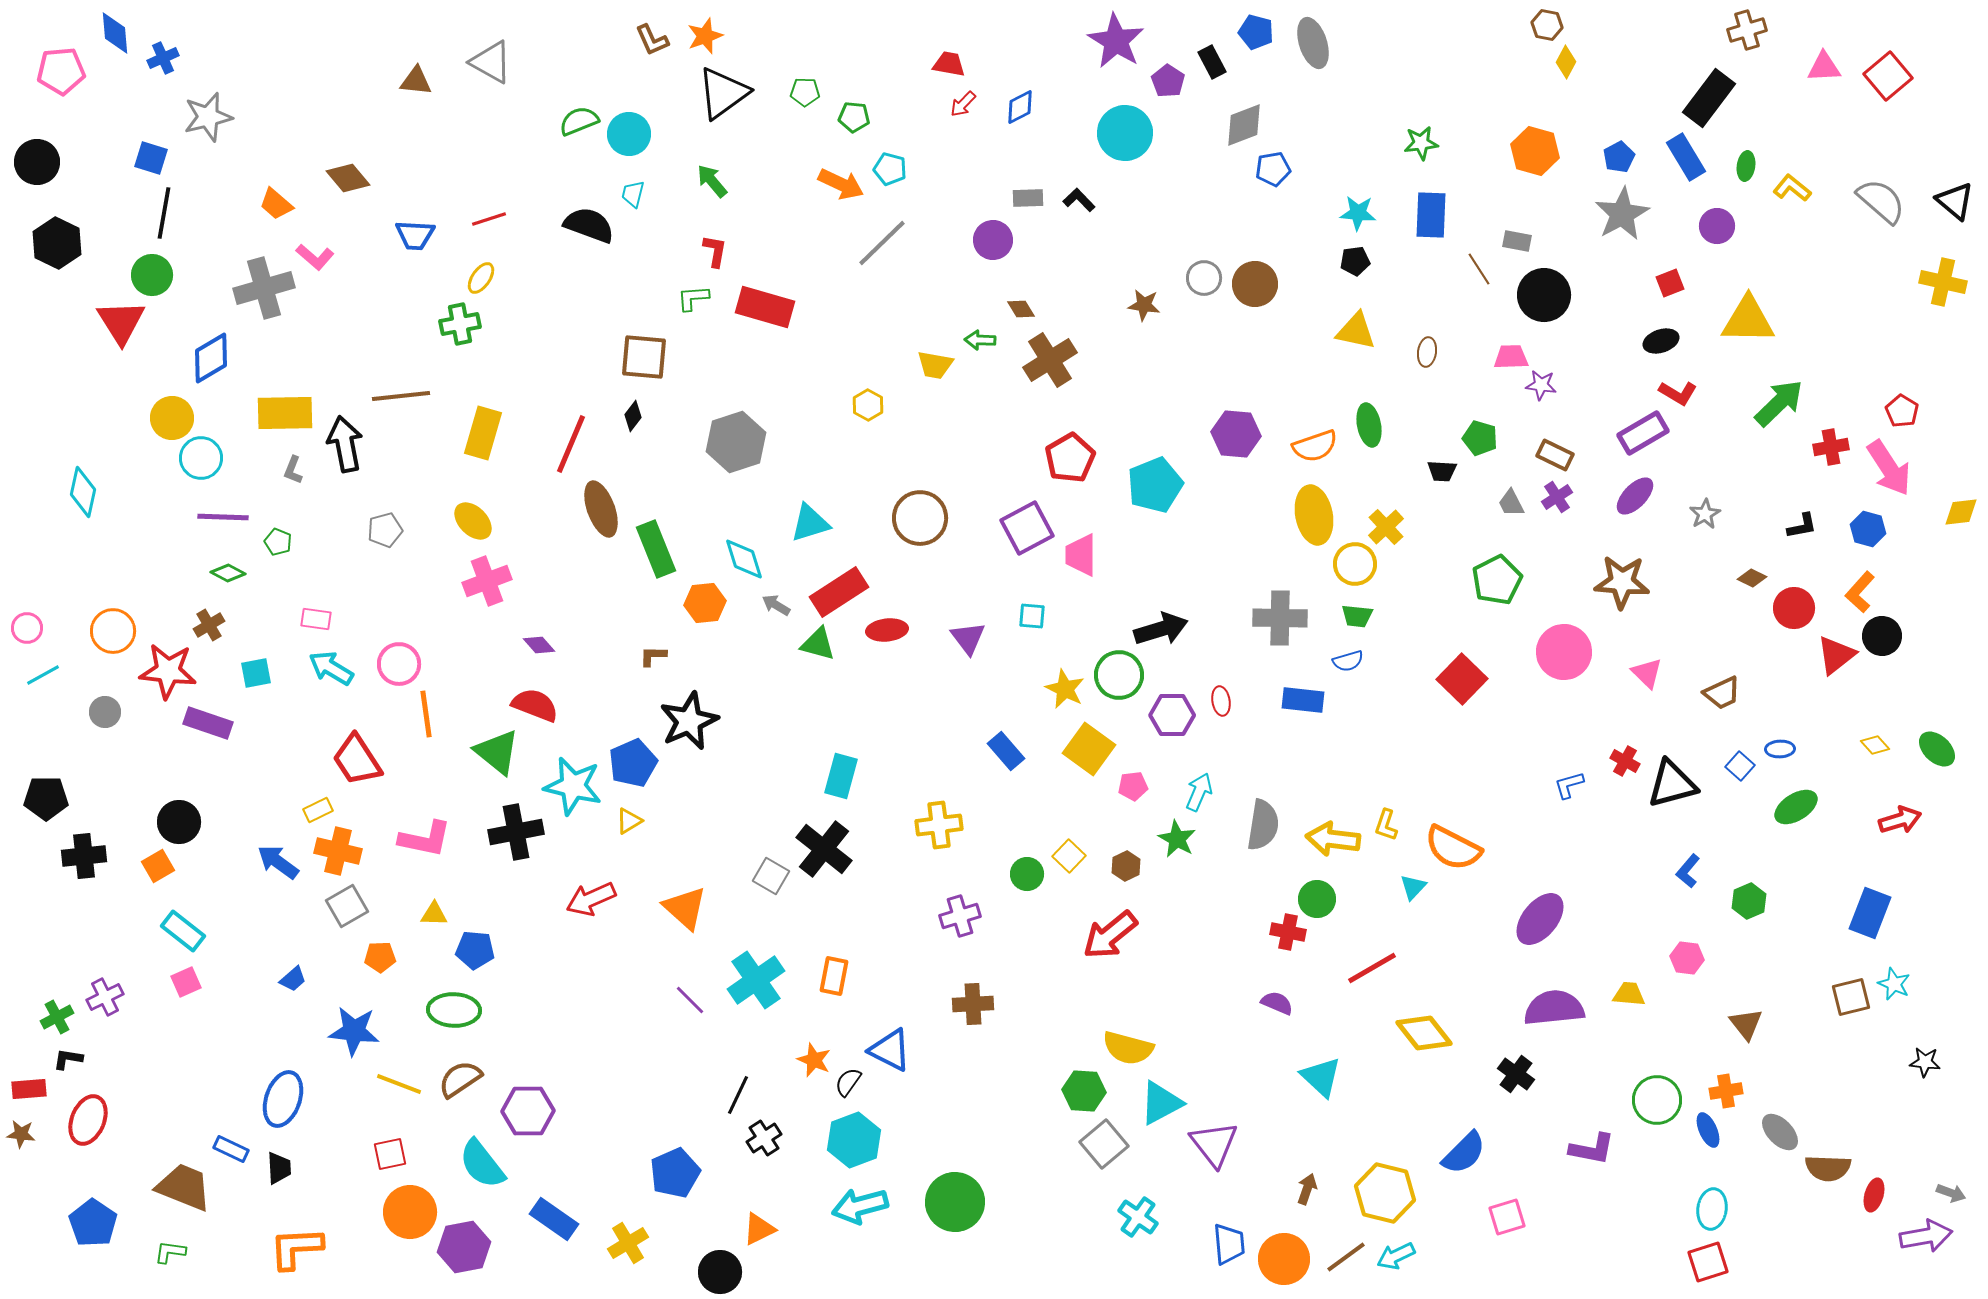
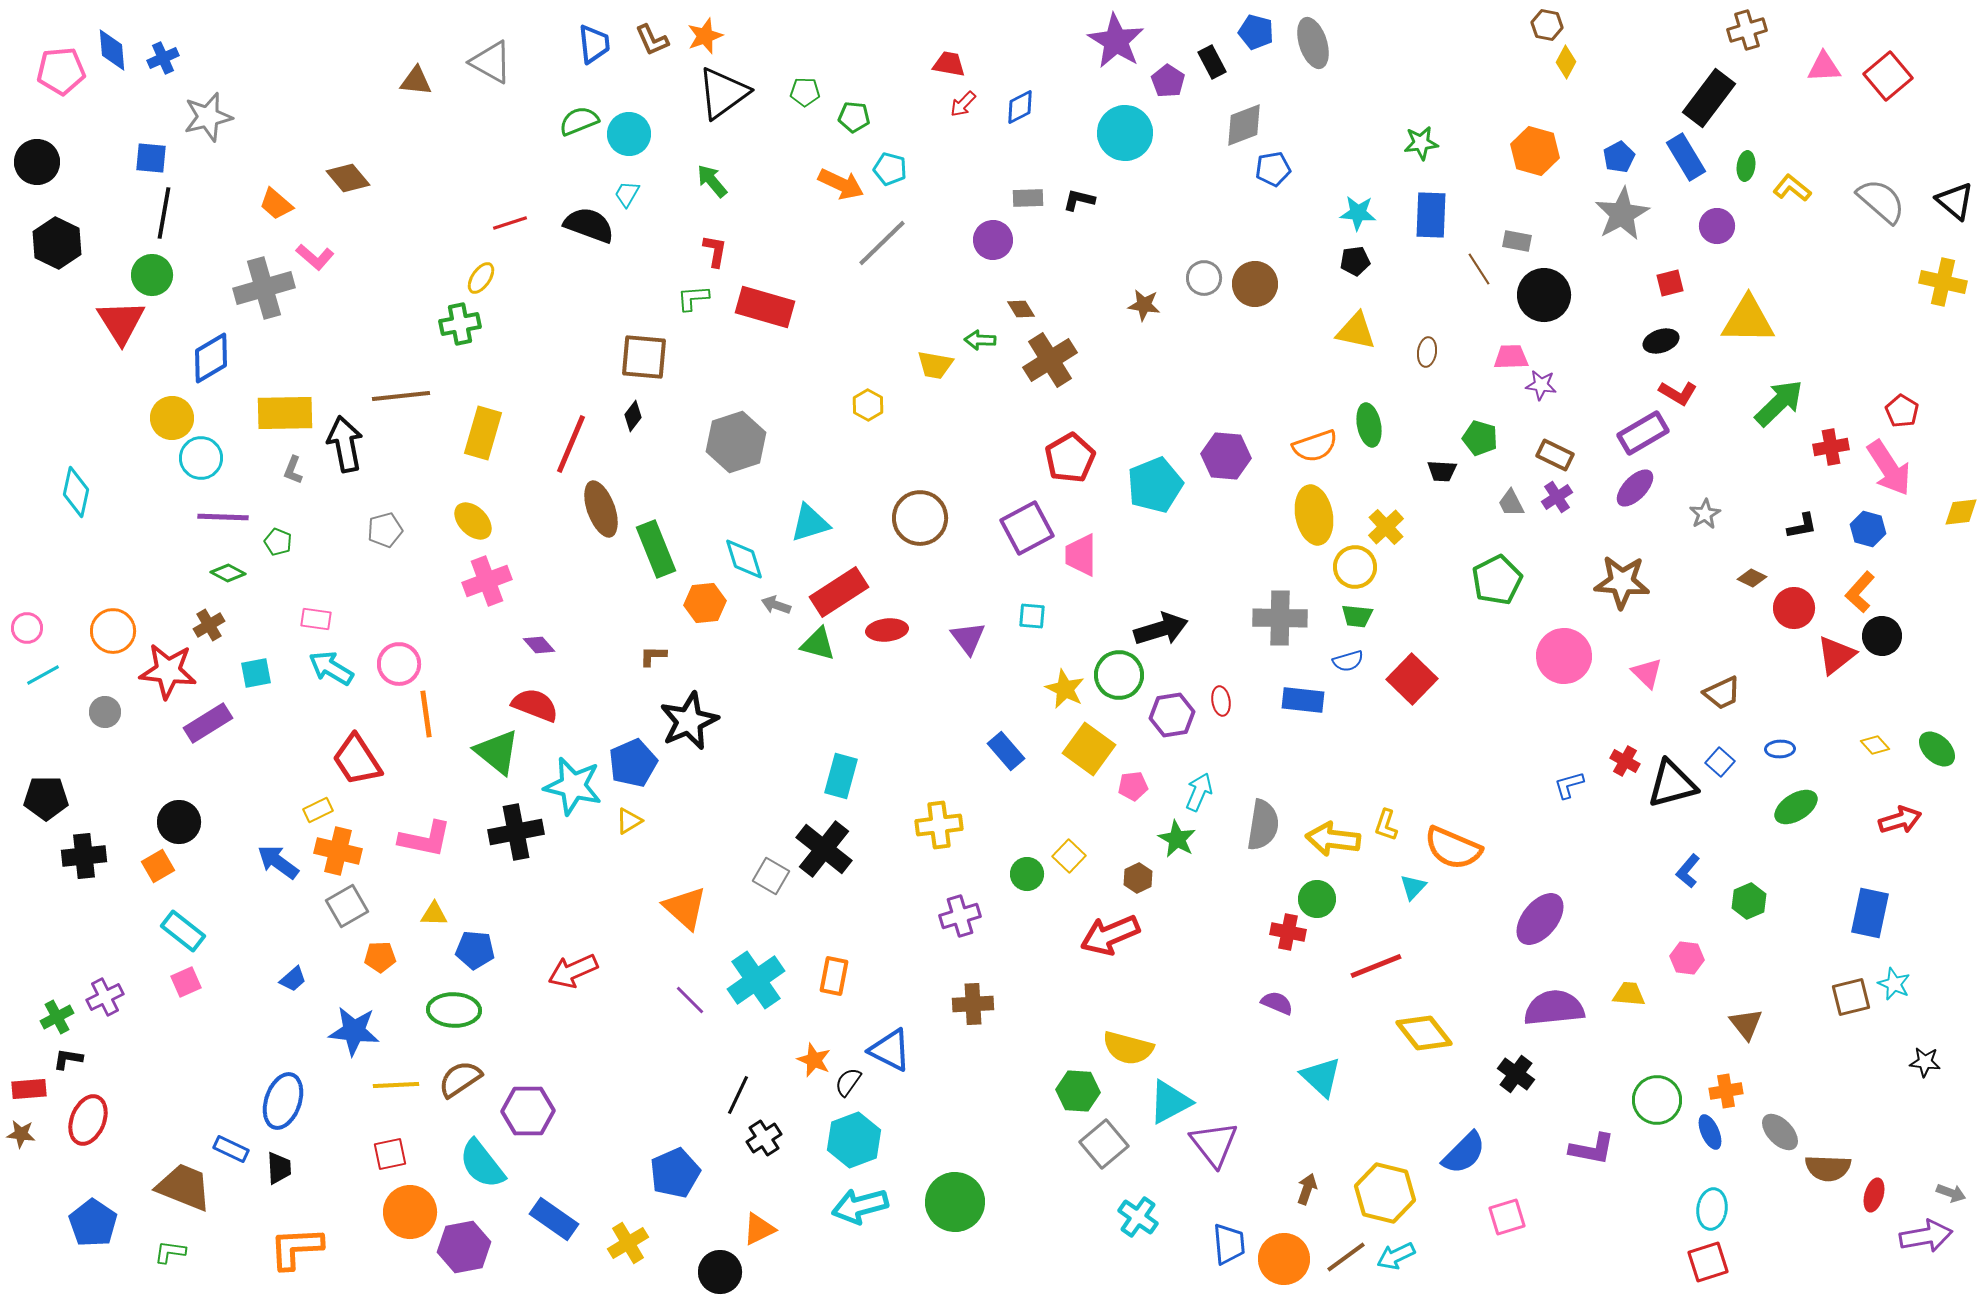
blue diamond at (115, 33): moved 3 px left, 17 px down
blue square at (151, 158): rotated 12 degrees counterclockwise
cyan trapezoid at (633, 194): moved 6 px left; rotated 16 degrees clockwise
black L-shape at (1079, 200): rotated 32 degrees counterclockwise
red line at (489, 219): moved 21 px right, 4 px down
blue trapezoid at (415, 235): moved 179 px right, 191 px up; rotated 99 degrees counterclockwise
red square at (1670, 283): rotated 8 degrees clockwise
purple hexagon at (1236, 434): moved 10 px left, 22 px down
cyan diamond at (83, 492): moved 7 px left
purple ellipse at (1635, 496): moved 8 px up
yellow circle at (1355, 564): moved 3 px down
gray arrow at (776, 605): rotated 12 degrees counterclockwise
pink circle at (1564, 652): moved 4 px down
red square at (1462, 679): moved 50 px left
purple hexagon at (1172, 715): rotated 9 degrees counterclockwise
purple rectangle at (208, 723): rotated 51 degrees counterclockwise
blue square at (1740, 766): moved 20 px left, 4 px up
orange semicircle at (1453, 848): rotated 4 degrees counterclockwise
brown hexagon at (1126, 866): moved 12 px right, 12 px down
red arrow at (591, 899): moved 18 px left, 72 px down
blue rectangle at (1870, 913): rotated 9 degrees counterclockwise
red arrow at (1110, 935): rotated 16 degrees clockwise
red line at (1372, 968): moved 4 px right, 2 px up; rotated 8 degrees clockwise
yellow line at (399, 1084): moved 3 px left, 1 px down; rotated 24 degrees counterclockwise
green hexagon at (1084, 1091): moved 6 px left
blue ellipse at (283, 1099): moved 2 px down
cyan triangle at (1161, 1103): moved 9 px right, 1 px up
blue ellipse at (1708, 1130): moved 2 px right, 2 px down
